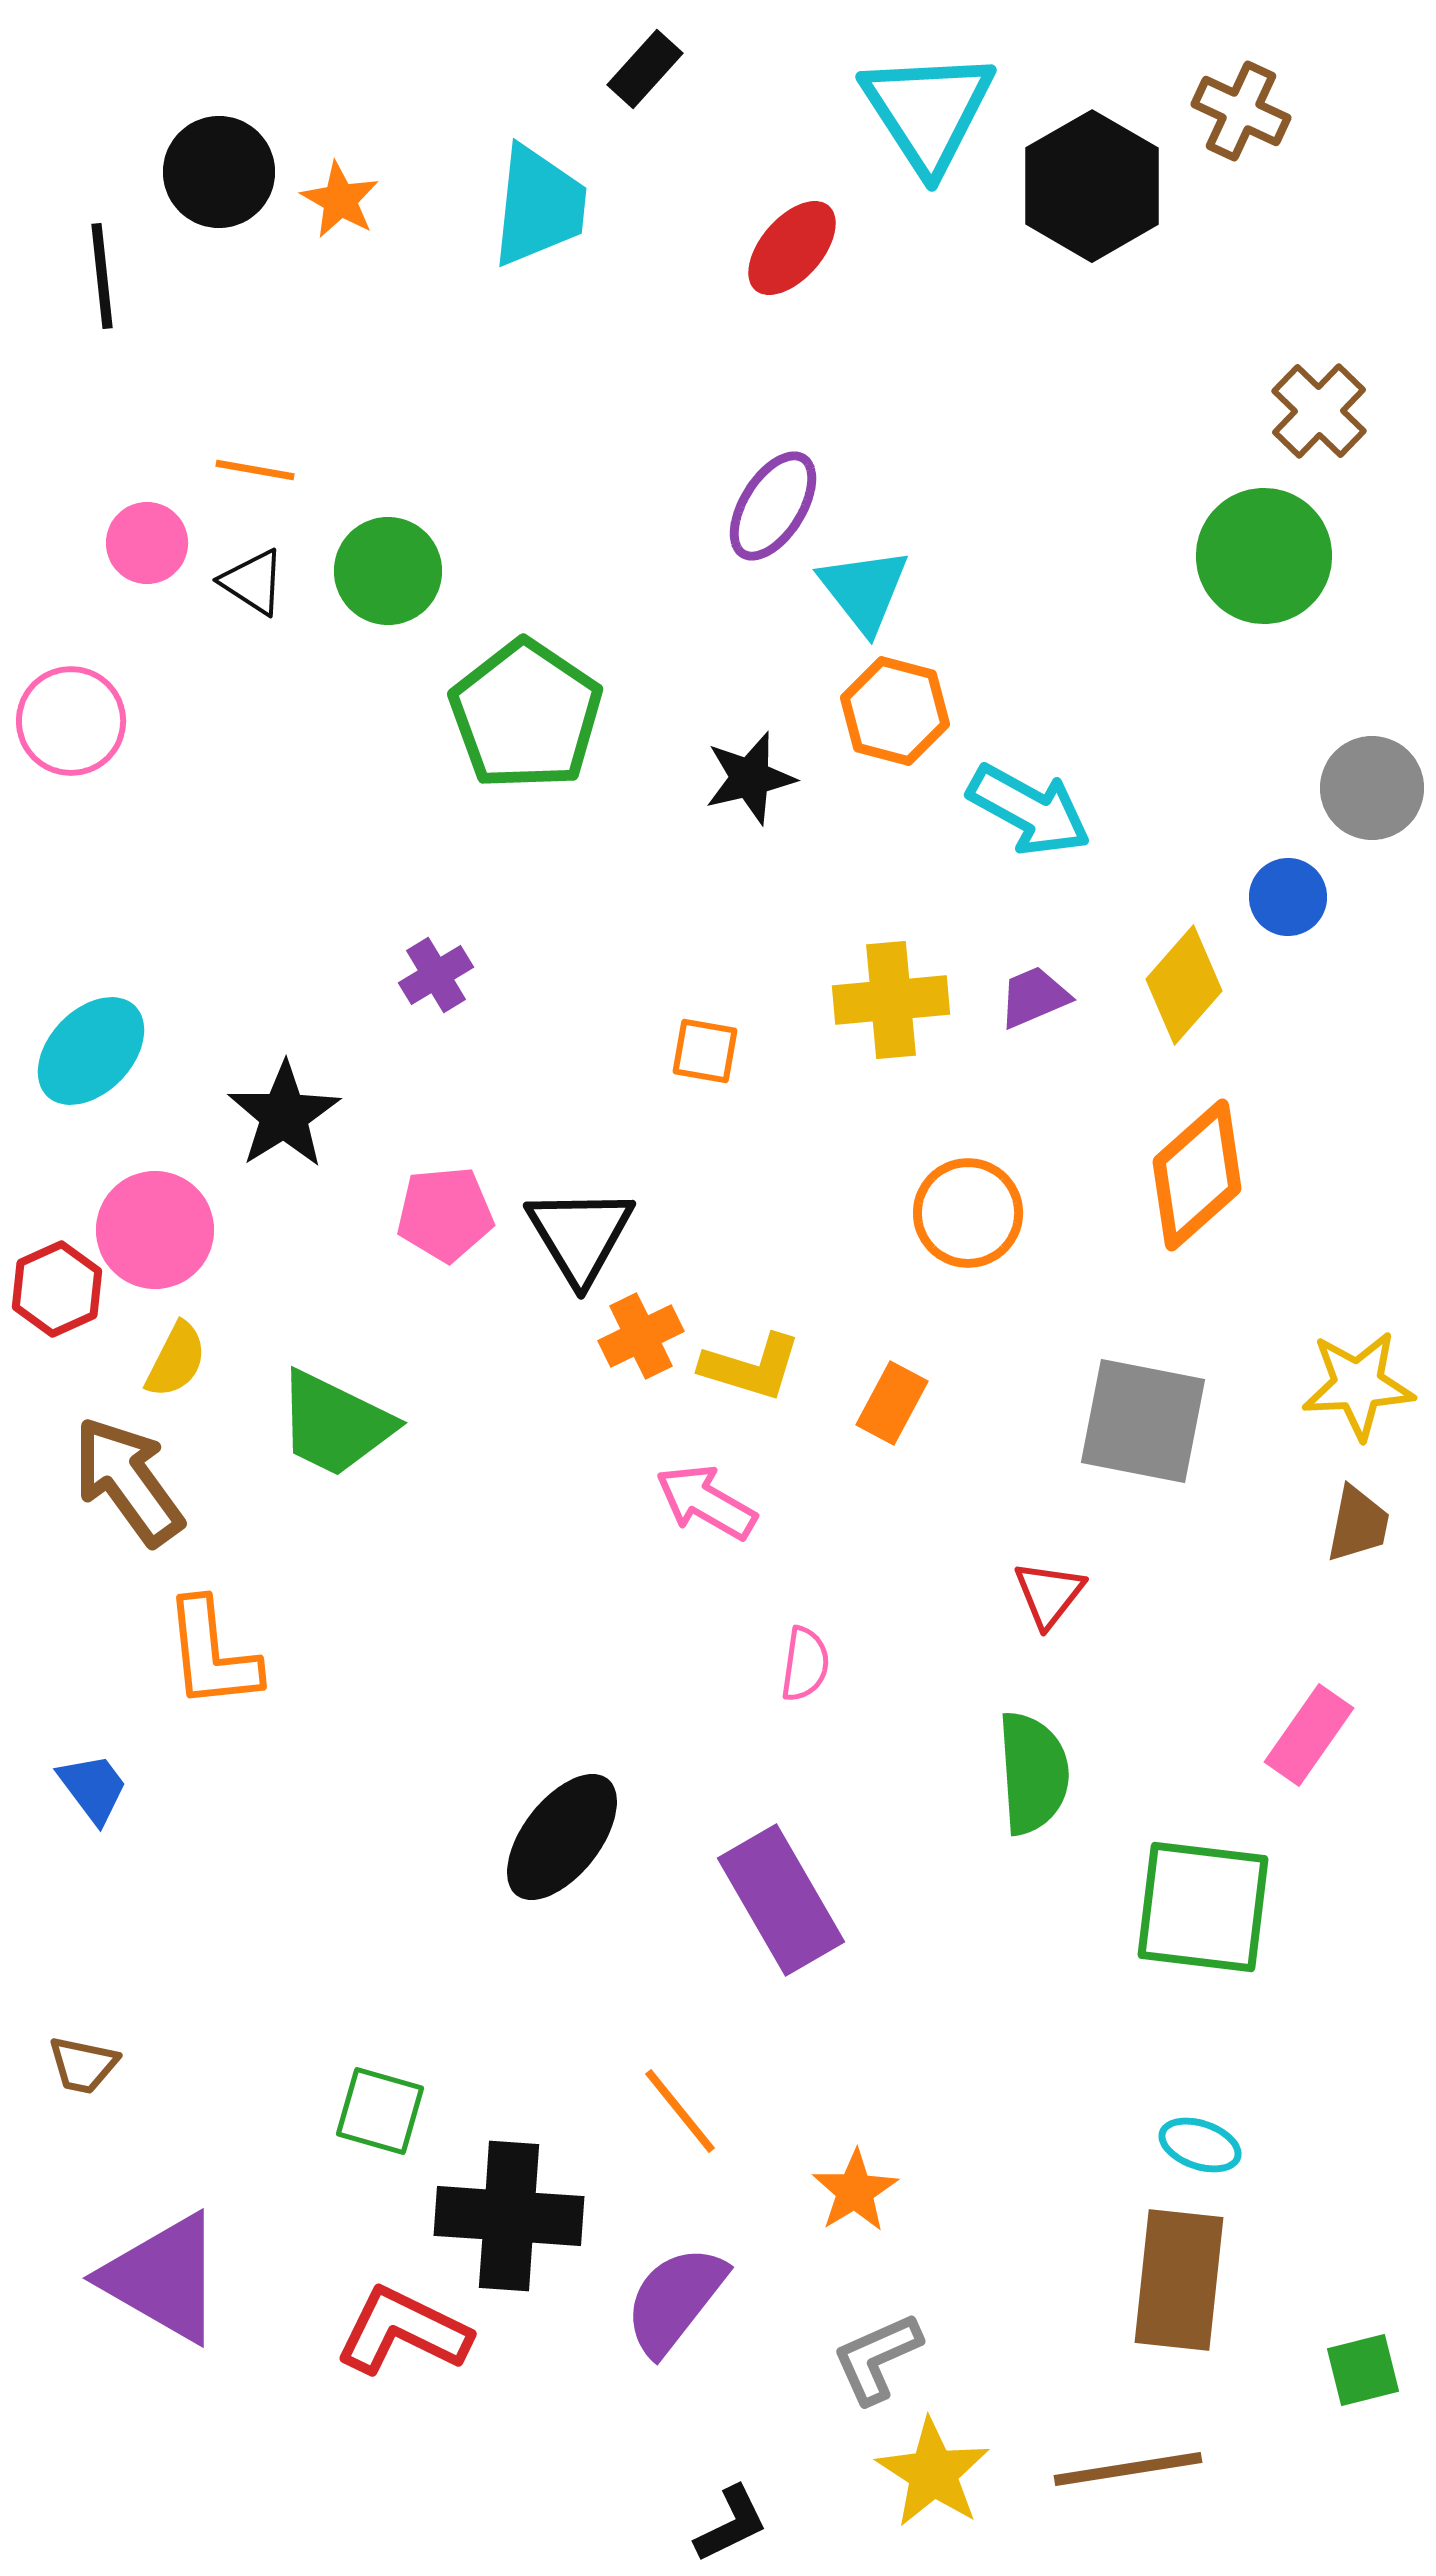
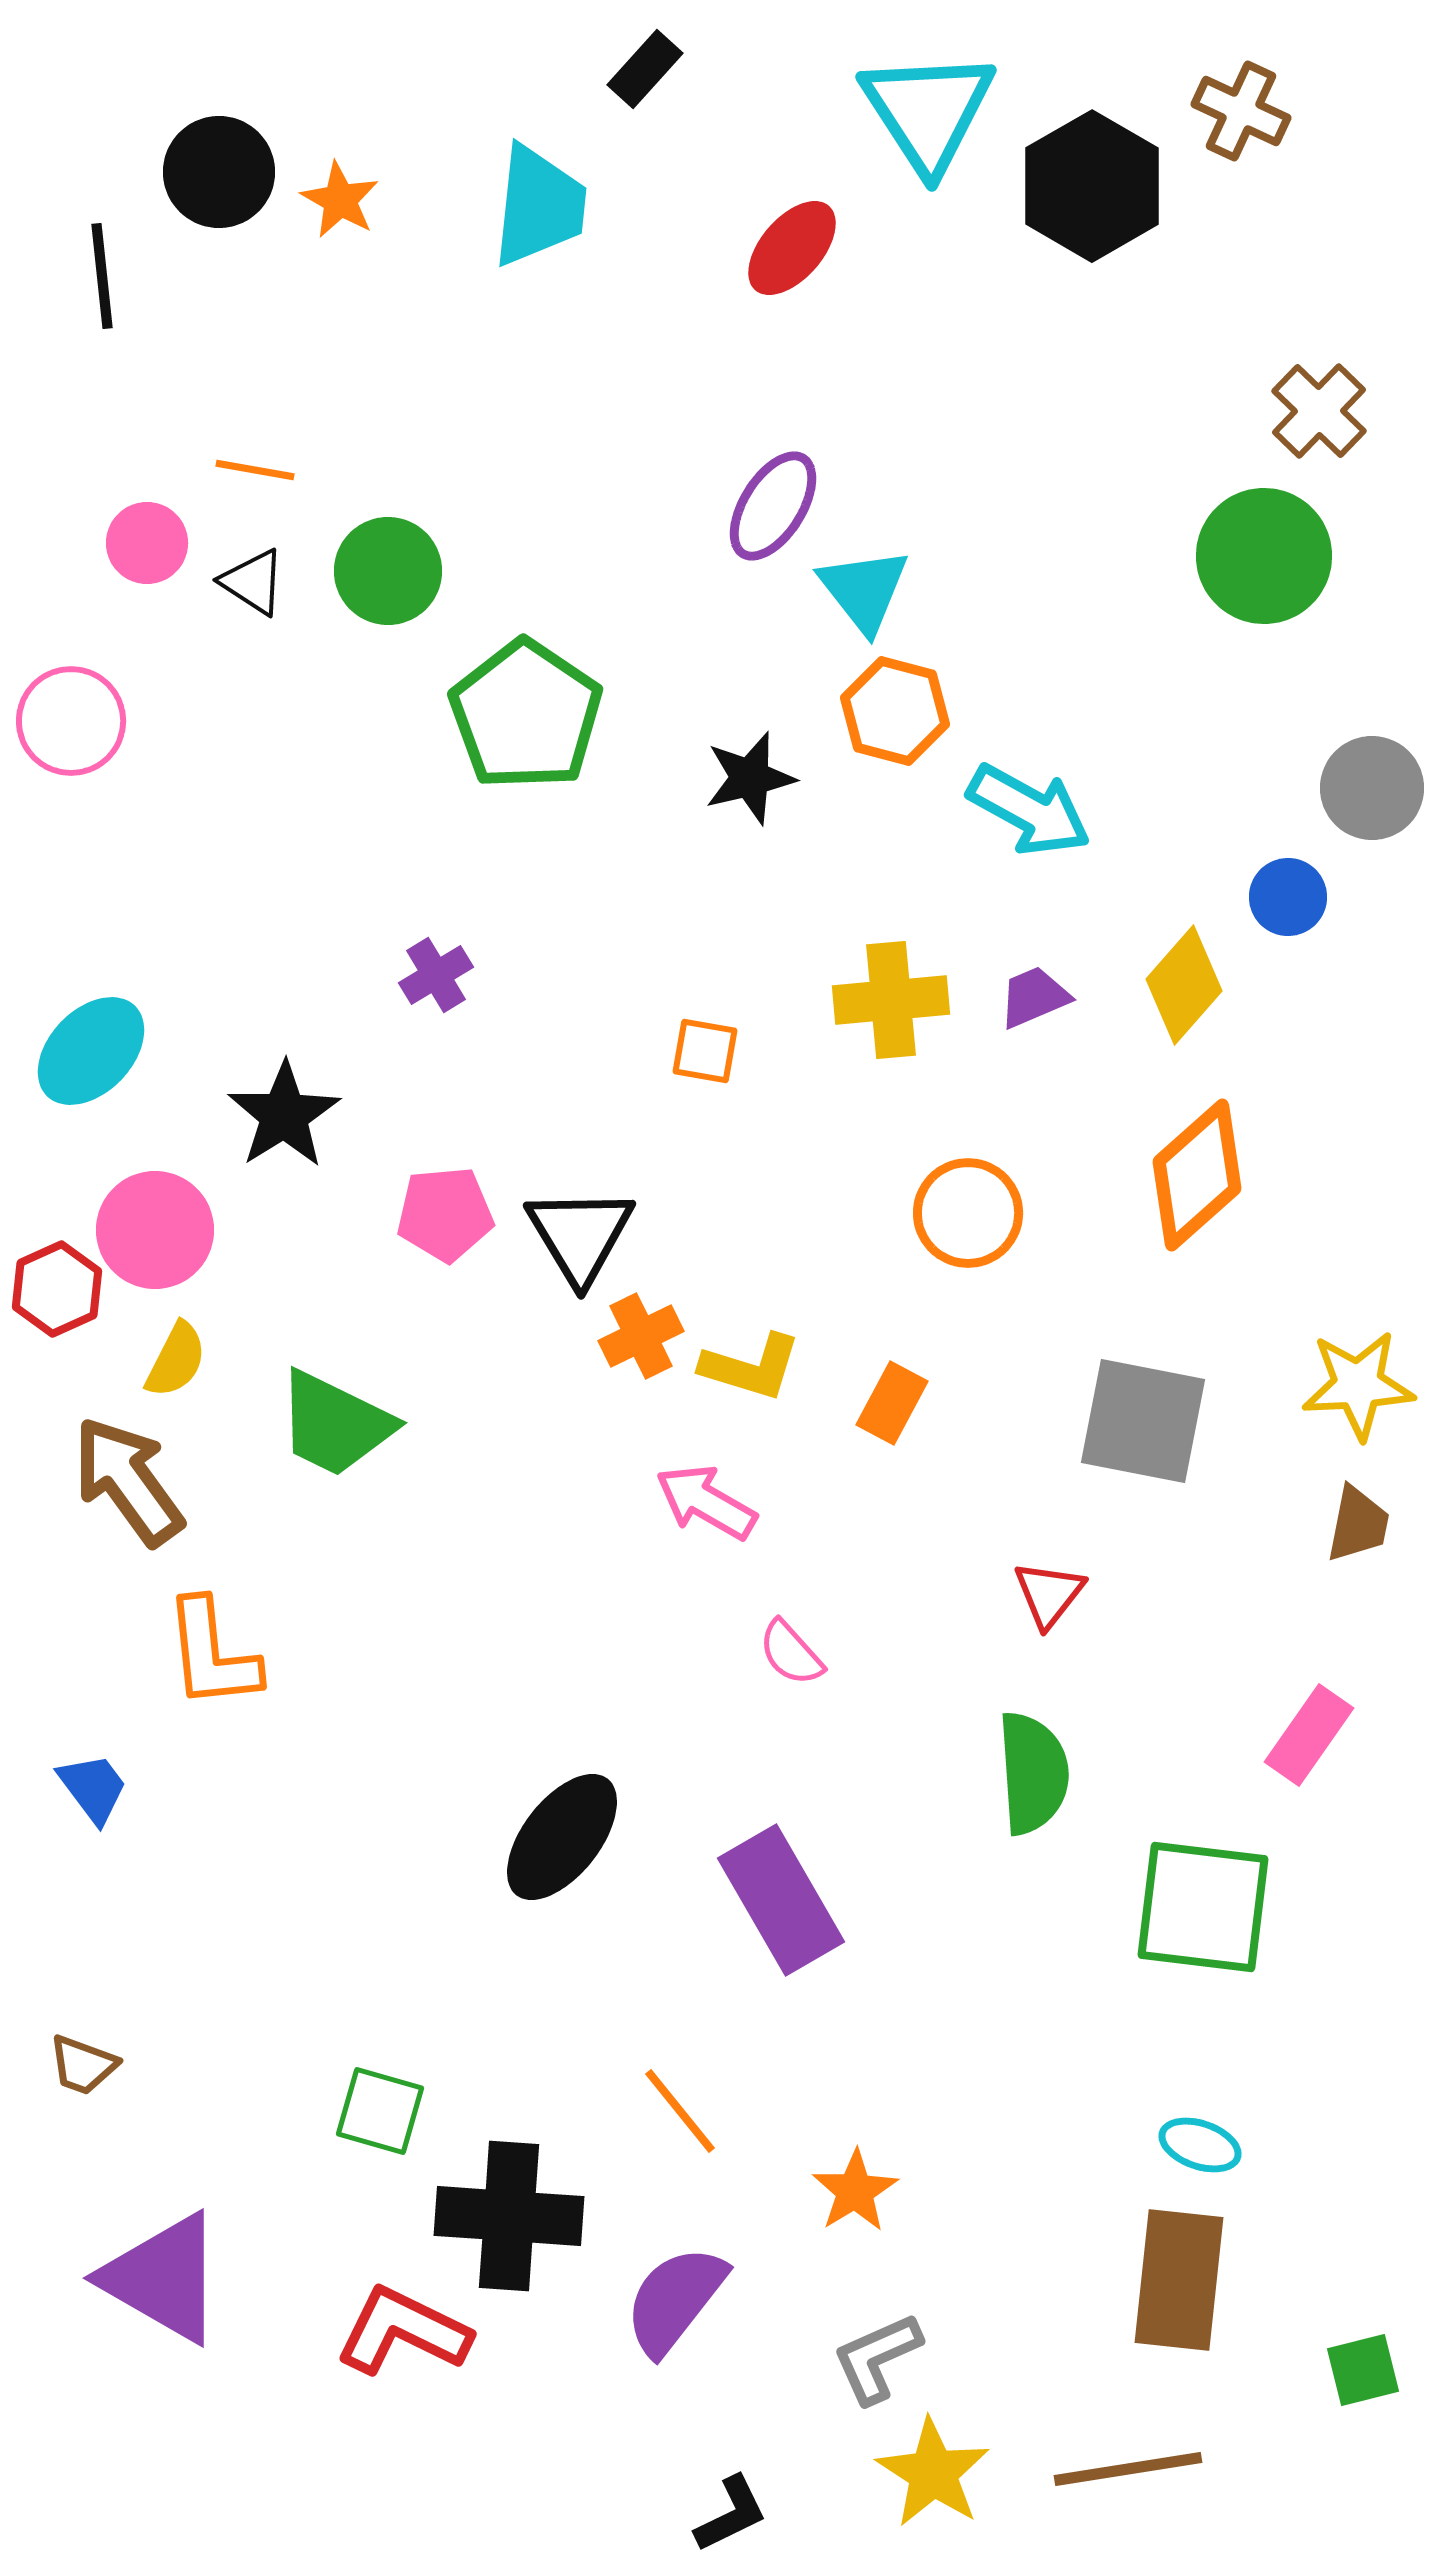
pink semicircle at (805, 1664): moved 14 px left, 11 px up; rotated 130 degrees clockwise
brown trapezoid at (83, 2065): rotated 8 degrees clockwise
black L-shape at (731, 2524): moved 10 px up
